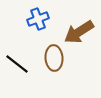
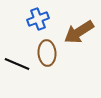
brown ellipse: moved 7 px left, 5 px up
black line: rotated 15 degrees counterclockwise
